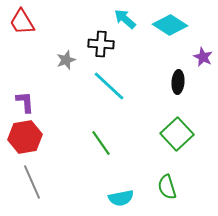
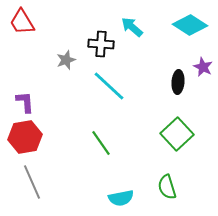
cyan arrow: moved 7 px right, 8 px down
cyan diamond: moved 20 px right
purple star: moved 10 px down
